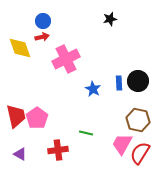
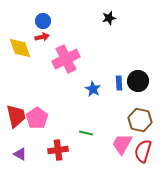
black star: moved 1 px left, 1 px up
brown hexagon: moved 2 px right
red semicircle: moved 3 px right, 2 px up; rotated 15 degrees counterclockwise
